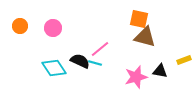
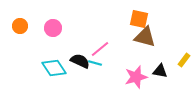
yellow rectangle: rotated 32 degrees counterclockwise
